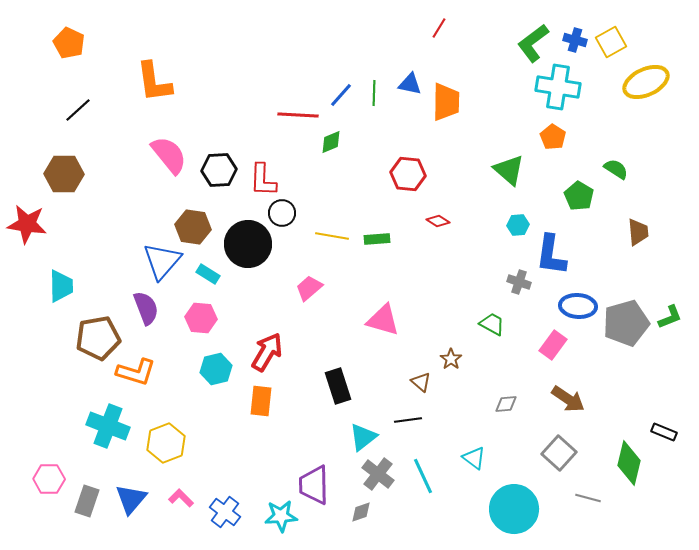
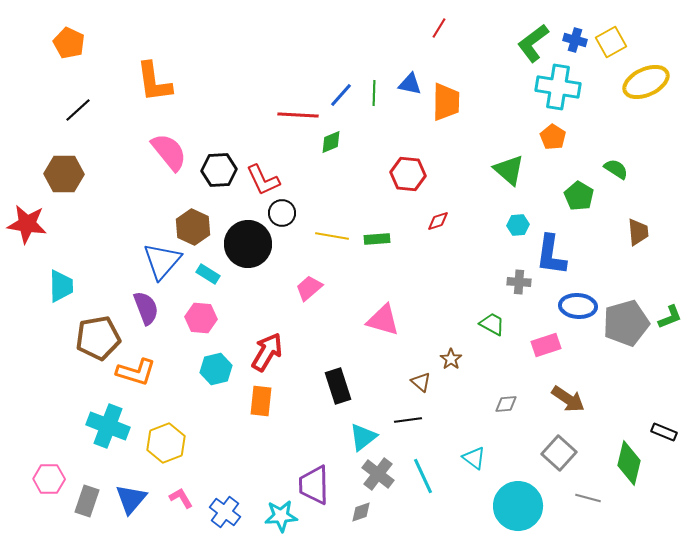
pink semicircle at (169, 155): moved 3 px up
red L-shape at (263, 180): rotated 27 degrees counterclockwise
red diamond at (438, 221): rotated 50 degrees counterclockwise
brown hexagon at (193, 227): rotated 16 degrees clockwise
gray cross at (519, 282): rotated 15 degrees counterclockwise
pink rectangle at (553, 345): moved 7 px left; rotated 36 degrees clockwise
pink L-shape at (181, 498): rotated 15 degrees clockwise
cyan circle at (514, 509): moved 4 px right, 3 px up
